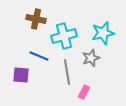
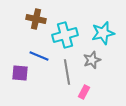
cyan cross: moved 1 px right, 1 px up
gray star: moved 1 px right, 2 px down
purple square: moved 1 px left, 2 px up
